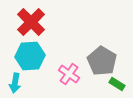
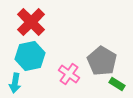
cyan hexagon: rotated 8 degrees counterclockwise
